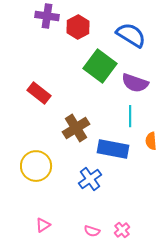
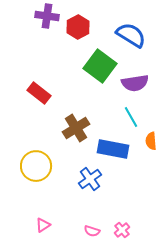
purple semicircle: rotated 28 degrees counterclockwise
cyan line: moved 1 px right, 1 px down; rotated 30 degrees counterclockwise
